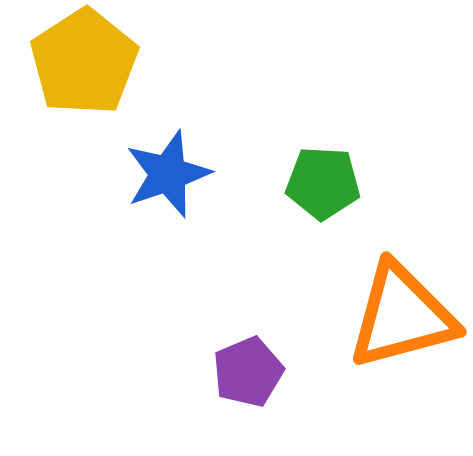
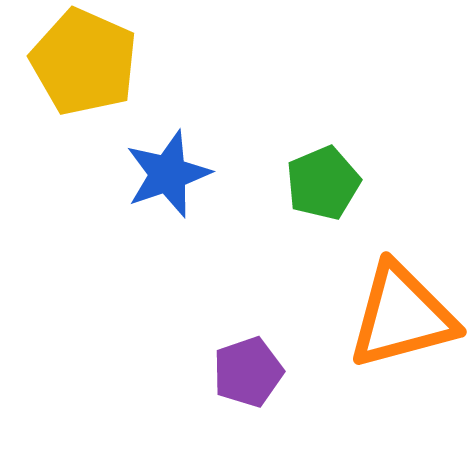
yellow pentagon: rotated 15 degrees counterclockwise
green pentagon: rotated 26 degrees counterclockwise
purple pentagon: rotated 4 degrees clockwise
